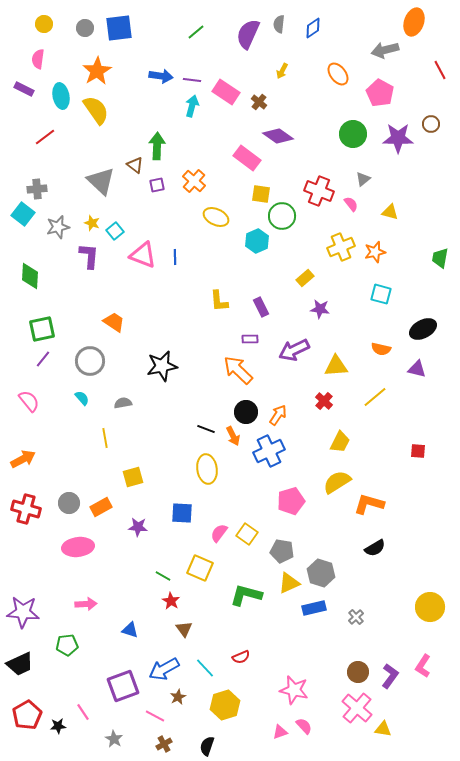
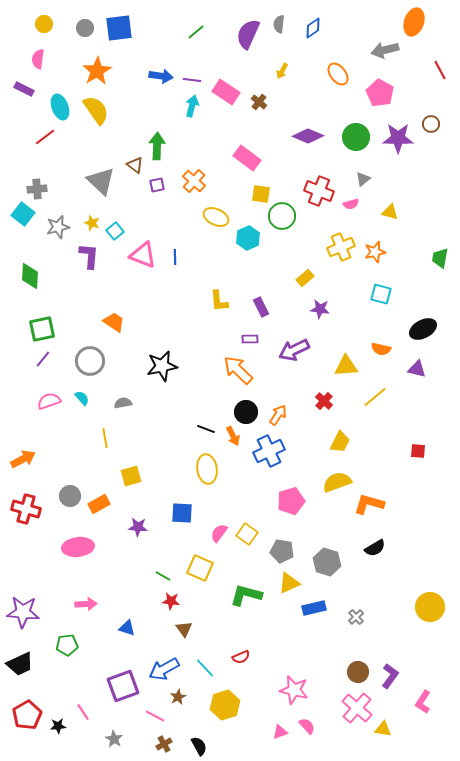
cyan ellipse at (61, 96): moved 1 px left, 11 px down; rotated 10 degrees counterclockwise
green circle at (353, 134): moved 3 px right, 3 px down
purple diamond at (278, 136): moved 30 px right; rotated 12 degrees counterclockwise
pink semicircle at (351, 204): rotated 112 degrees clockwise
cyan hexagon at (257, 241): moved 9 px left, 3 px up
yellow triangle at (336, 366): moved 10 px right
pink semicircle at (29, 401): moved 20 px right; rotated 70 degrees counterclockwise
yellow square at (133, 477): moved 2 px left, 1 px up
yellow semicircle at (337, 482): rotated 12 degrees clockwise
gray circle at (69, 503): moved 1 px right, 7 px up
orange rectangle at (101, 507): moved 2 px left, 3 px up
gray hexagon at (321, 573): moved 6 px right, 11 px up
red star at (171, 601): rotated 24 degrees counterclockwise
blue triangle at (130, 630): moved 3 px left, 2 px up
pink L-shape at (423, 666): moved 36 px down
pink semicircle at (304, 726): moved 3 px right
black semicircle at (207, 746): moved 8 px left; rotated 132 degrees clockwise
